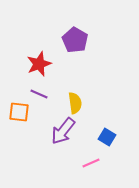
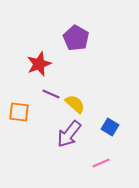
purple pentagon: moved 1 px right, 2 px up
purple line: moved 12 px right
yellow semicircle: moved 1 px down; rotated 40 degrees counterclockwise
purple arrow: moved 6 px right, 3 px down
blue square: moved 3 px right, 10 px up
pink line: moved 10 px right
